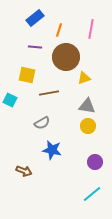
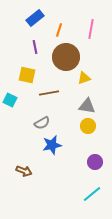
purple line: rotated 72 degrees clockwise
blue star: moved 5 px up; rotated 24 degrees counterclockwise
